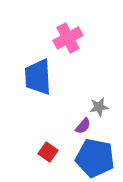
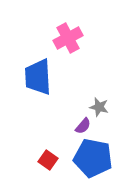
gray star: rotated 24 degrees clockwise
red square: moved 8 px down
blue pentagon: moved 2 px left
